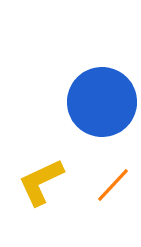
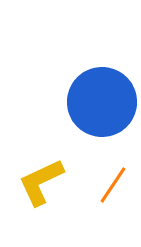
orange line: rotated 9 degrees counterclockwise
